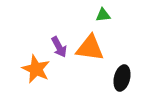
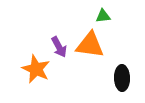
green triangle: moved 1 px down
orange triangle: moved 3 px up
black ellipse: rotated 15 degrees counterclockwise
